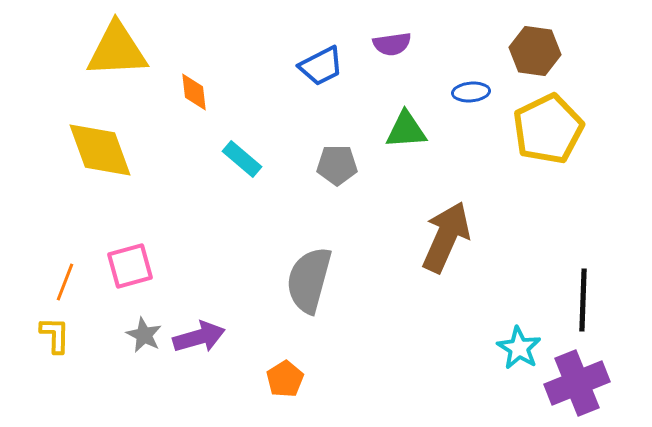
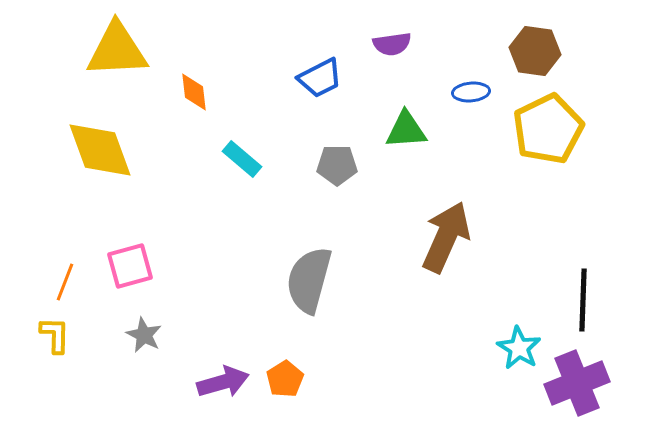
blue trapezoid: moved 1 px left, 12 px down
purple arrow: moved 24 px right, 45 px down
